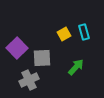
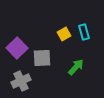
gray cross: moved 8 px left, 1 px down
